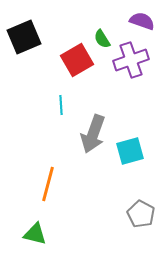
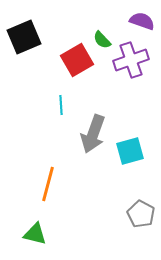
green semicircle: moved 1 px down; rotated 12 degrees counterclockwise
